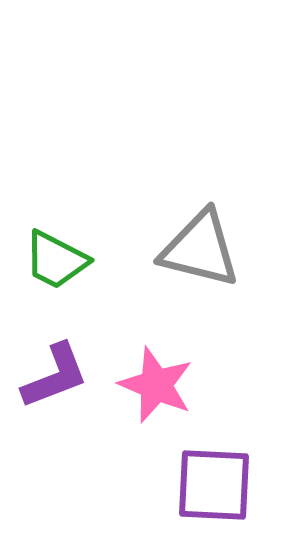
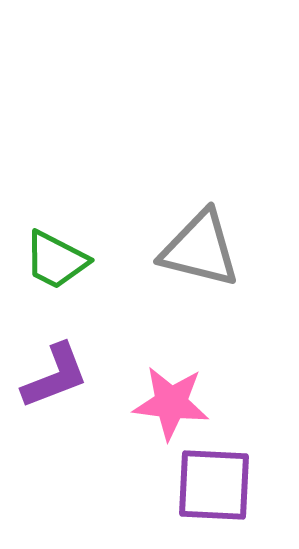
pink star: moved 15 px right, 18 px down; rotated 16 degrees counterclockwise
